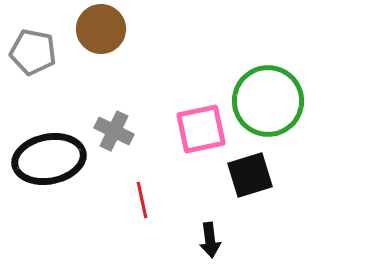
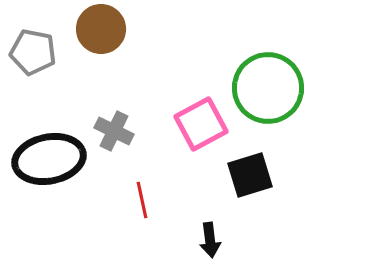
green circle: moved 13 px up
pink square: moved 5 px up; rotated 16 degrees counterclockwise
